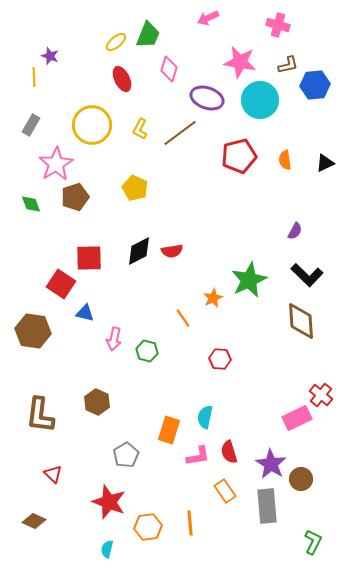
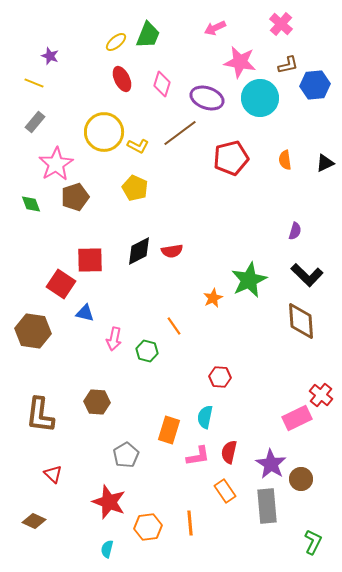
pink arrow at (208, 18): moved 7 px right, 10 px down
pink cross at (278, 25): moved 3 px right, 1 px up; rotated 25 degrees clockwise
pink diamond at (169, 69): moved 7 px left, 15 px down
yellow line at (34, 77): moved 6 px down; rotated 66 degrees counterclockwise
cyan circle at (260, 100): moved 2 px up
gray rectangle at (31, 125): moved 4 px right, 3 px up; rotated 10 degrees clockwise
yellow circle at (92, 125): moved 12 px right, 7 px down
yellow L-shape at (140, 129): moved 2 px left, 17 px down; rotated 90 degrees counterclockwise
red pentagon at (239, 156): moved 8 px left, 2 px down
purple semicircle at (295, 231): rotated 12 degrees counterclockwise
red square at (89, 258): moved 1 px right, 2 px down
orange line at (183, 318): moved 9 px left, 8 px down
red hexagon at (220, 359): moved 18 px down
brown hexagon at (97, 402): rotated 20 degrees counterclockwise
red semicircle at (229, 452): rotated 30 degrees clockwise
